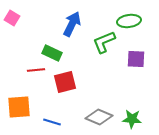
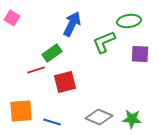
green rectangle: rotated 60 degrees counterclockwise
purple square: moved 4 px right, 5 px up
red line: rotated 12 degrees counterclockwise
orange square: moved 2 px right, 4 px down
